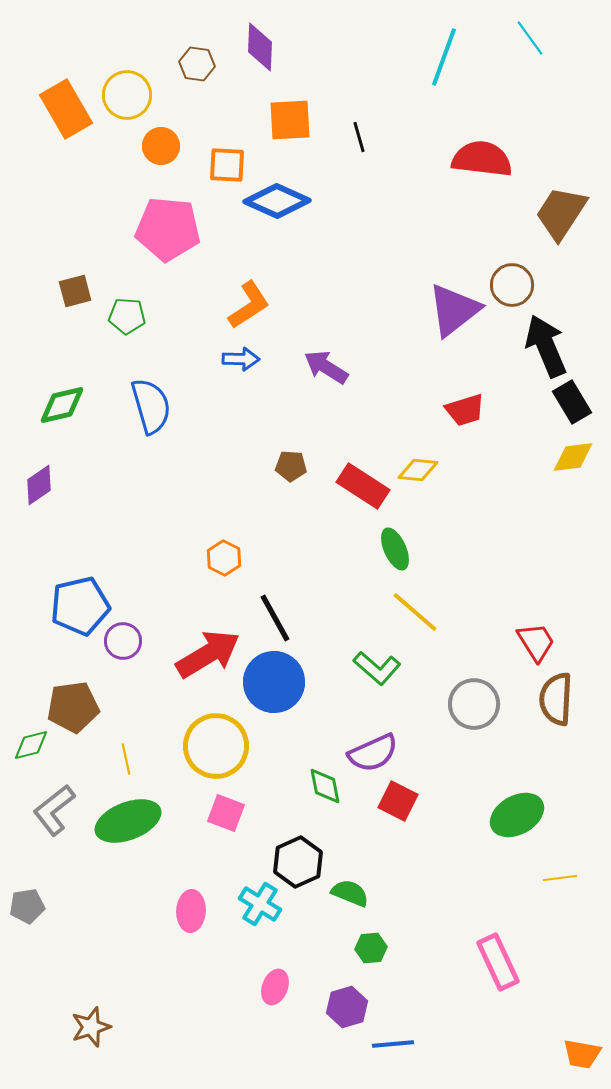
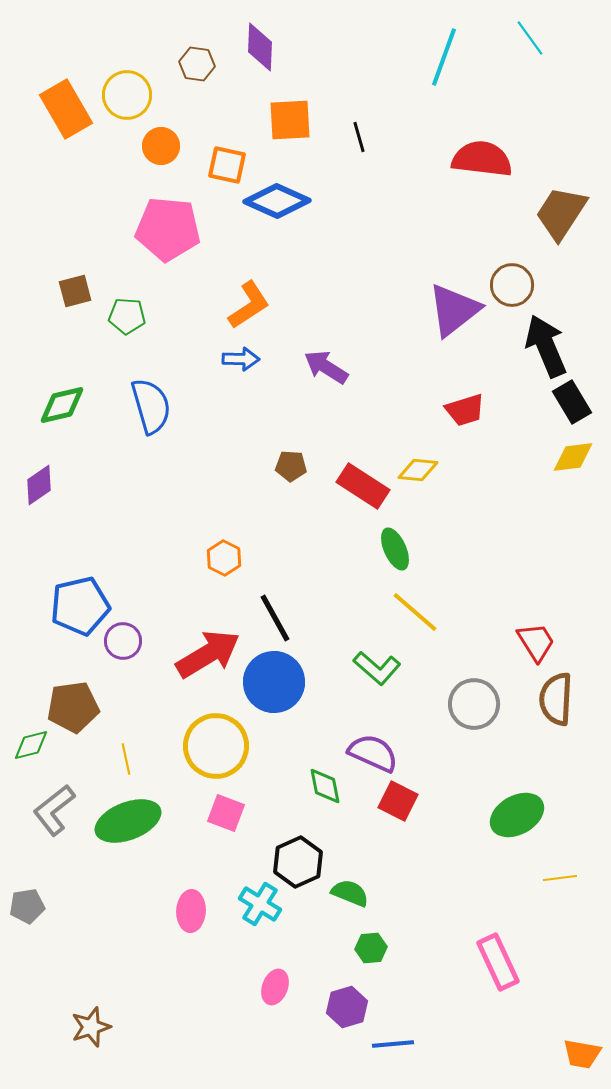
orange square at (227, 165): rotated 9 degrees clockwise
purple semicircle at (373, 753): rotated 132 degrees counterclockwise
